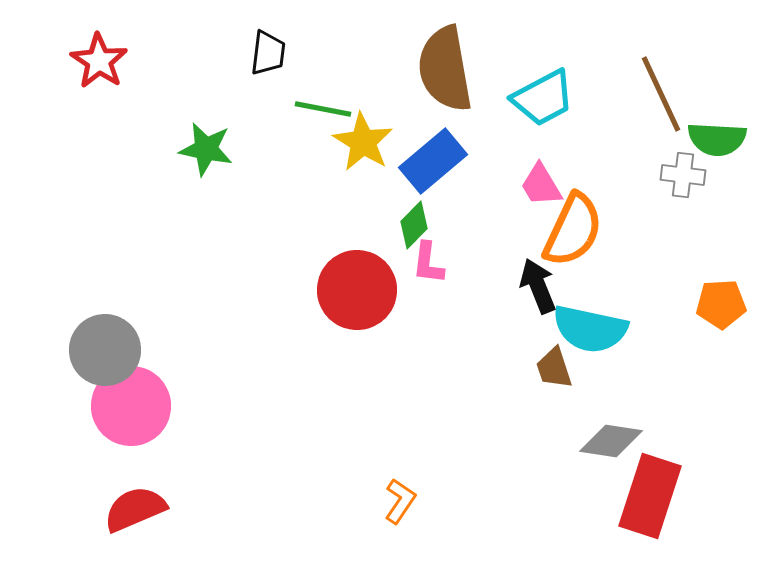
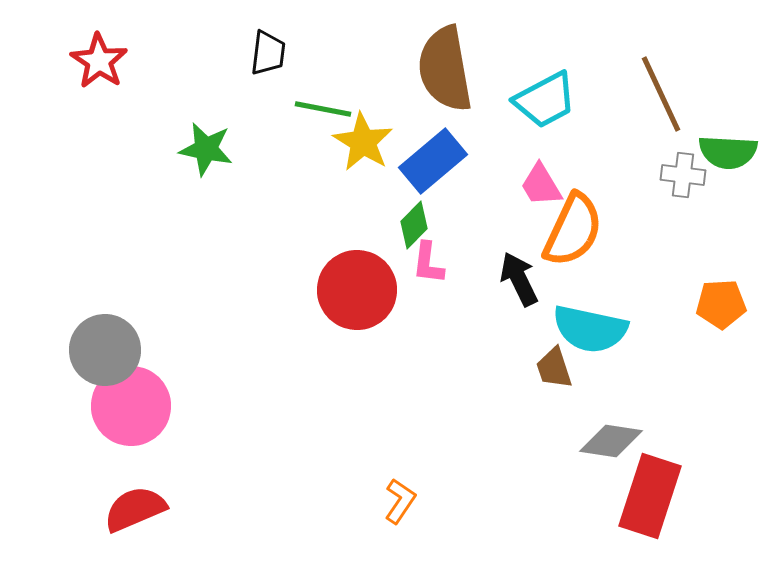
cyan trapezoid: moved 2 px right, 2 px down
green semicircle: moved 11 px right, 13 px down
black arrow: moved 19 px left, 7 px up; rotated 4 degrees counterclockwise
